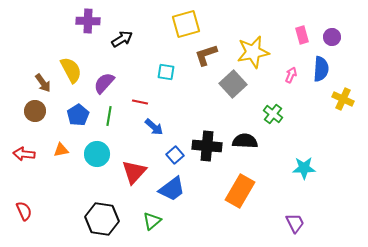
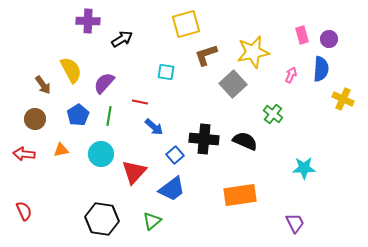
purple circle: moved 3 px left, 2 px down
brown arrow: moved 2 px down
brown circle: moved 8 px down
black semicircle: rotated 20 degrees clockwise
black cross: moved 3 px left, 7 px up
cyan circle: moved 4 px right
orange rectangle: moved 4 px down; rotated 52 degrees clockwise
